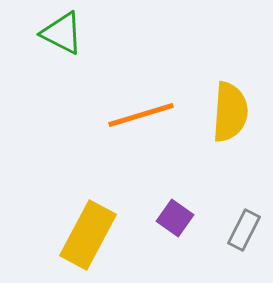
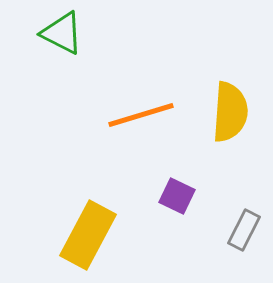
purple square: moved 2 px right, 22 px up; rotated 9 degrees counterclockwise
